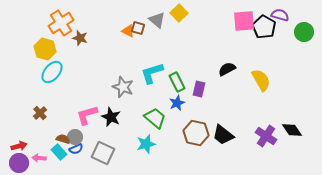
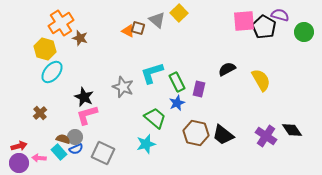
black star: moved 27 px left, 20 px up
